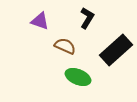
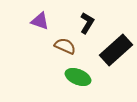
black L-shape: moved 5 px down
